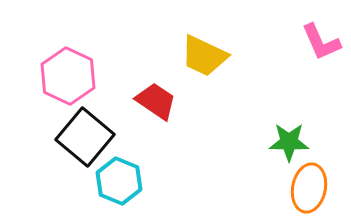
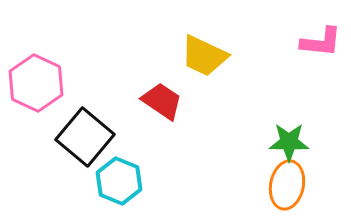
pink L-shape: rotated 60 degrees counterclockwise
pink hexagon: moved 32 px left, 7 px down
red trapezoid: moved 6 px right
orange ellipse: moved 22 px left, 3 px up
